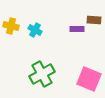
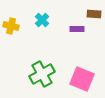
brown rectangle: moved 6 px up
cyan cross: moved 7 px right, 10 px up; rotated 16 degrees clockwise
pink square: moved 7 px left
